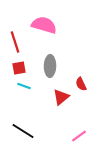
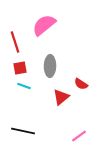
pink semicircle: rotated 55 degrees counterclockwise
red square: moved 1 px right
red semicircle: rotated 32 degrees counterclockwise
black line: rotated 20 degrees counterclockwise
